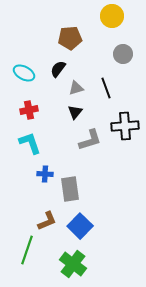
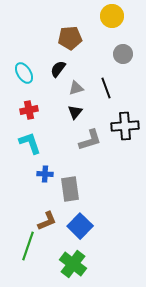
cyan ellipse: rotated 30 degrees clockwise
green line: moved 1 px right, 4 px up
